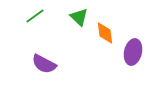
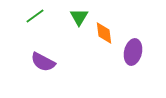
green triangle: rotated 18 degrees clockwise
orange diamond: moved 1 px left
purple semicircle: moved 1 px left, 2 px up
